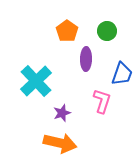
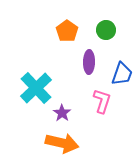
green circle: moved 1 px left, 1 px up
purple ellipse: moved 3 px right, 3 px down
cyan cross: moved 7 px down
purple star: rotated 18 degrees counterclockwise
orange arrow: moved 2 px right
